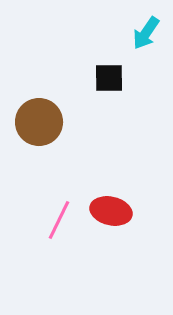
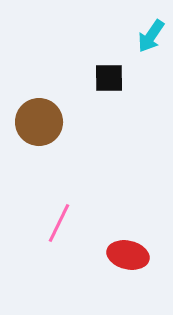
cyan arrow: moved 5 px right, 3 px down
red ellipse: moved 17 px right, 44 px down
pink line: moved 3 px down
